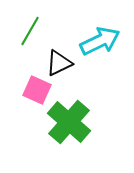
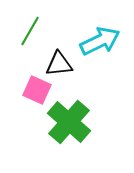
black triangle: moved 1 px down; rotated 20 degrees clockwise
